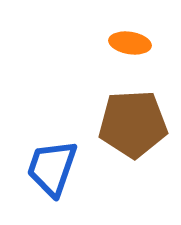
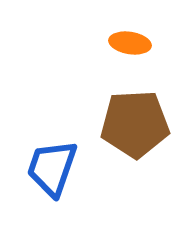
brown pentagon: moved 2 px right
